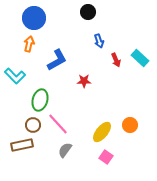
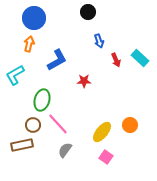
cyan L-shape: moved 1 px up; rotated 105 degrees clockwise
green ellipse: moved 2 px right
